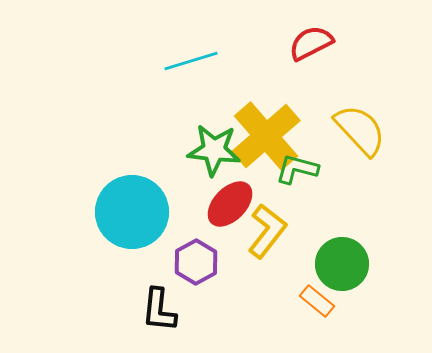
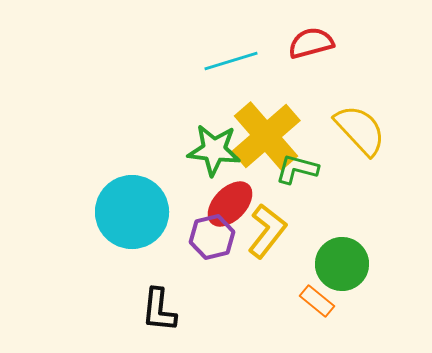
red semicircle: rotated 12 degrees clockwise
cyan line: moved 40 px right
purple hexagon: moved 16 px right, 25 px up; rotated 15 degrees clockwise
